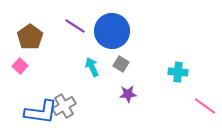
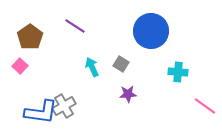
blue circle: moved 39 px right
